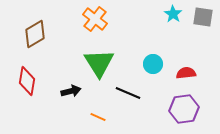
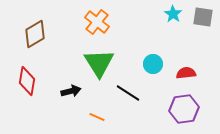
orange cross: moved 2 px right, 3 px down
black line: rotated 10 degrees clockwise
orange line: moved 1 px left
